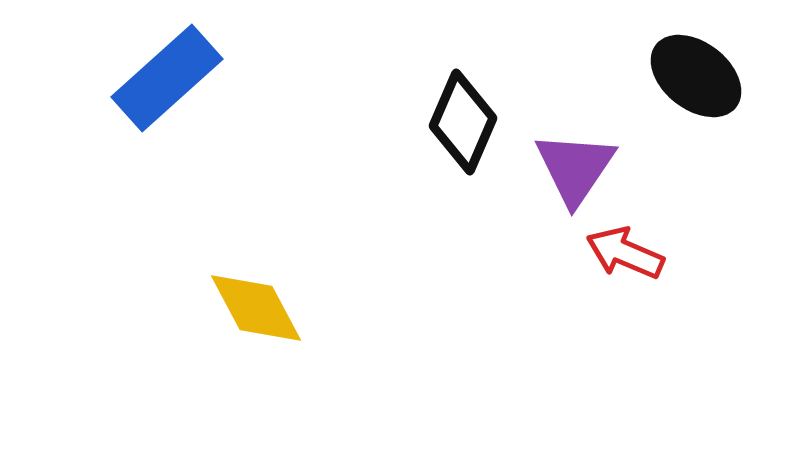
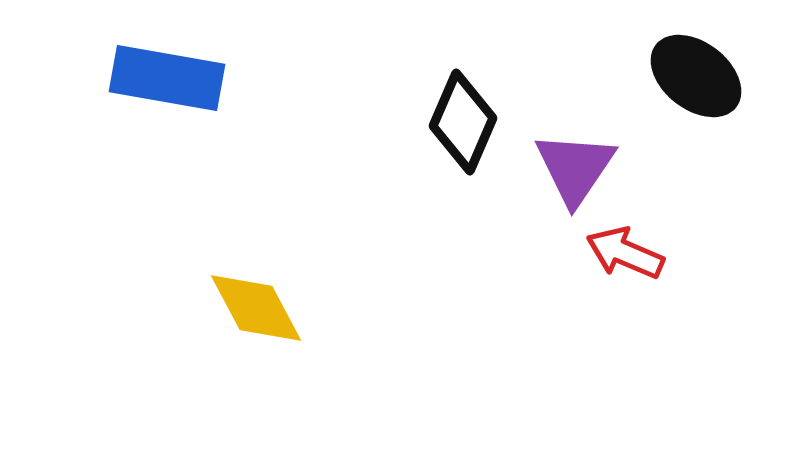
blue rectangle: rotated 52 degrees clockwise
